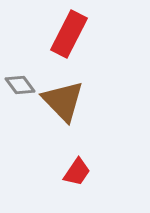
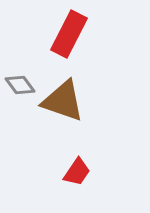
brown triangle: rotated 27 degrees counterclockwise
